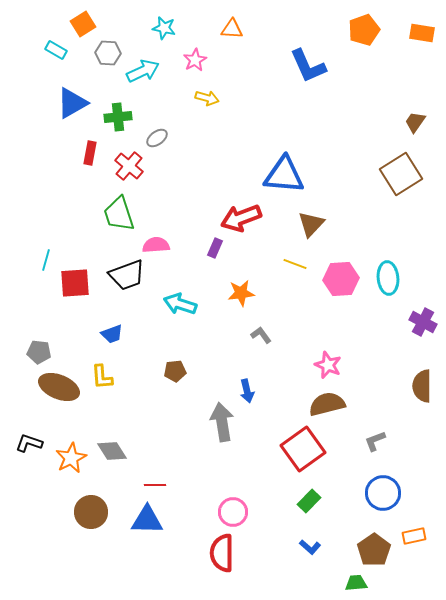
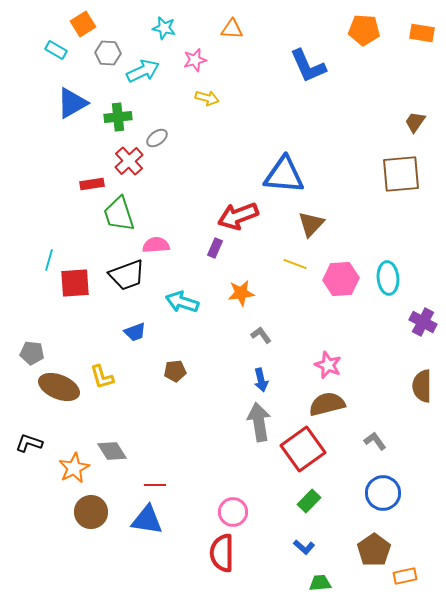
orange pentagon at (364, 30): rotated 24 degrees clockwise
pink star at (195, 60): rotated 15 degrees clockwise
red rectangle at (90, 153): moved 2 px right, 31 px down; rotated 70 degrees clockwise
red cross at (129, 166): moved 5 px up; rotated 8 degrees clockwise
brown square at (401, 174): rotated 27 degrees clockwise
red arrow at (241, 218): moved 3 px left, 2 px up
cyan line at (46, 260): moved 3 px right
cyan arrow at (180, 304): moved 2 px right, 2 px up
blue trapezoid at (112, 334): moved 23 px right, 2 px up
gray pentagon at (39, 352): moved 7 px left, 1 px down
yellow L-shape at (102, 377): rotated 12 degrees counterclockwise
blue arrow at (247, 391): moved 14 px right, 11 px up
gray arrow at (222, 422): moved 37 px right
gray L-shape at (375, 441): rotated 75 degrees clockwise
orange star at (71, 458): moved 3 px right, 10 px down
blue triangle at (147, 520): rotated 8 degrees clockwise
orange rectangle at (414, 536): moved 9 px left, 40 px down
blue L-shape at (310, 547): moved 6 px left
green trapezoid at (356, 583): moved 36 px left
